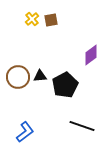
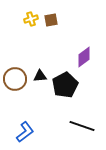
yellow cross: moved 1 px left; rotated 24 degrees clockwise
purple diamond: moved 7 px left, 2 px down
brown circle: moved 3 px left, 2 px down
